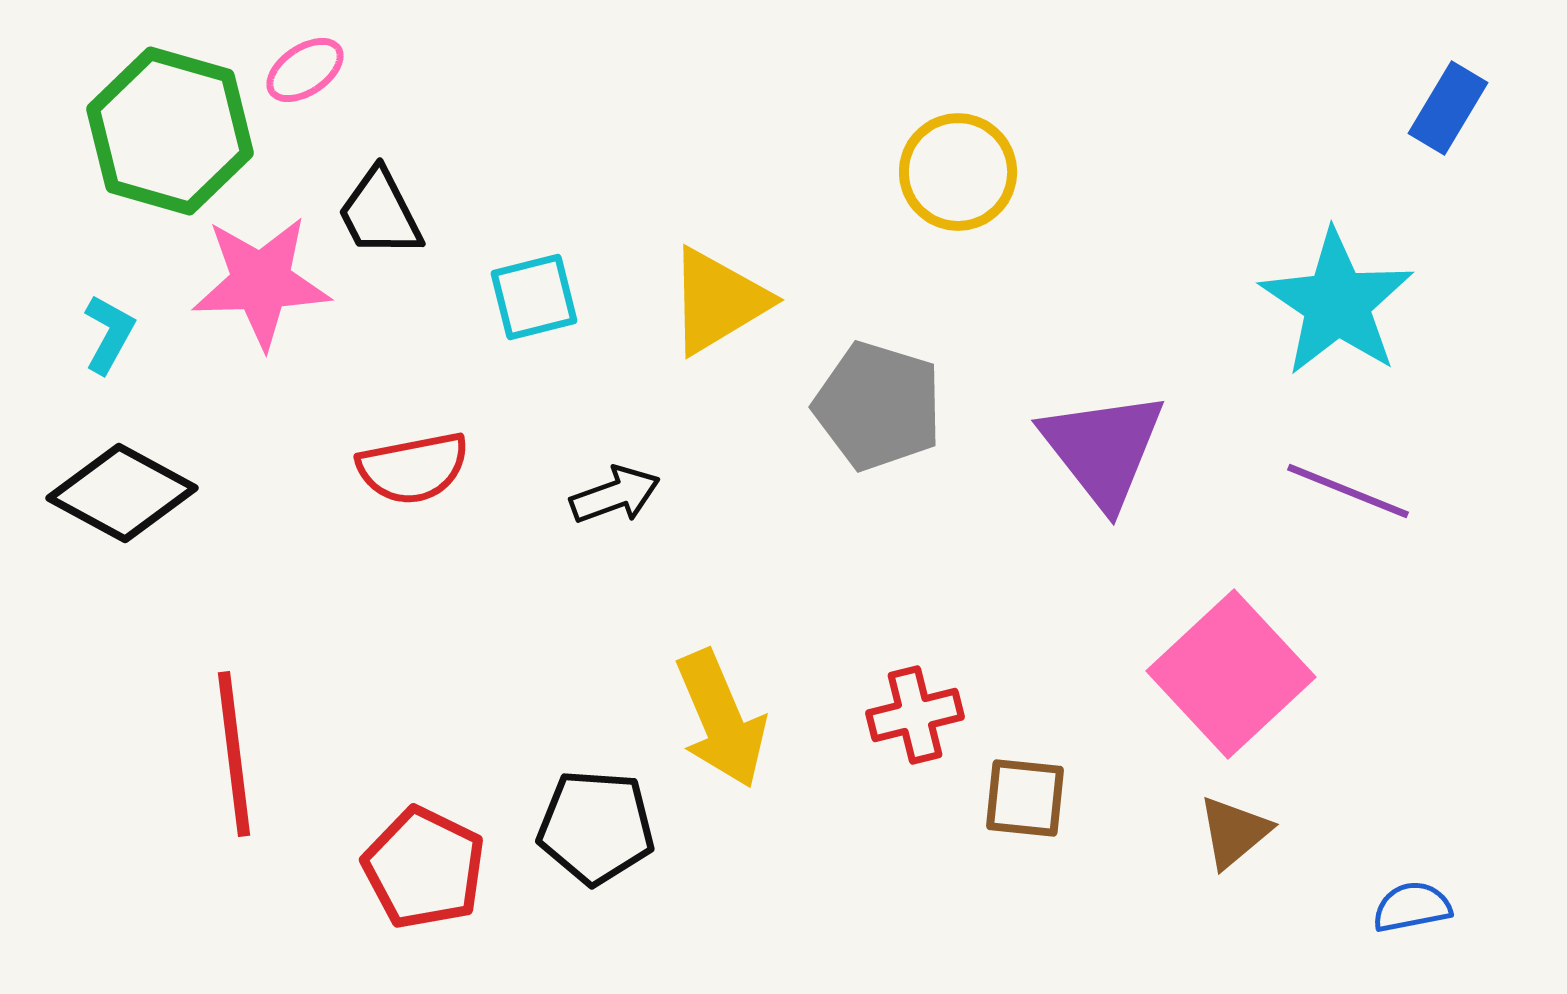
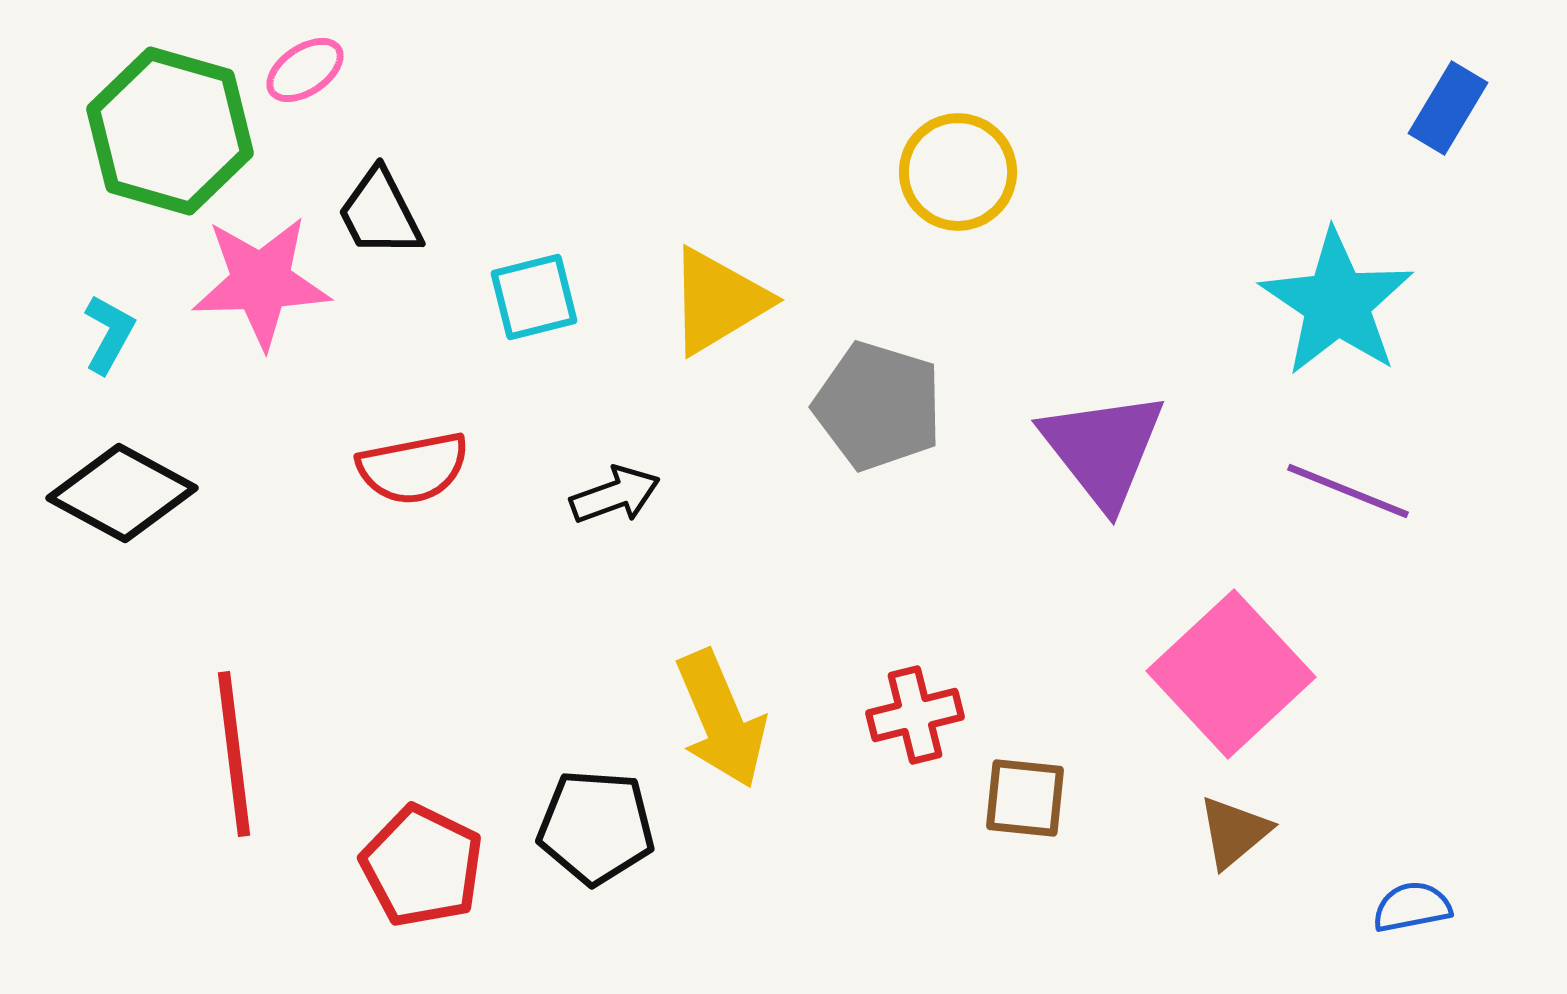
red pentagon: moved 2 px left, 2 px up
